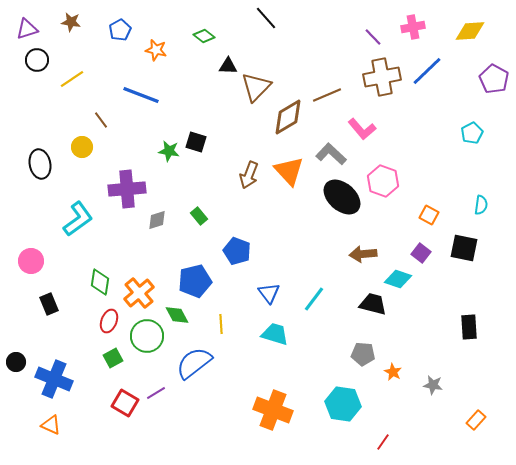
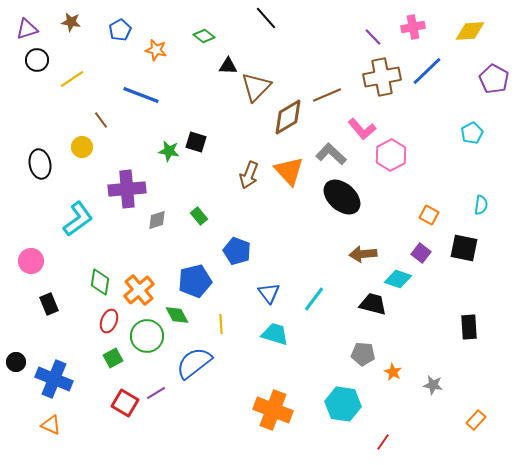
pink hexagon at (383, 181): moved 8 px right, 26 px up; rotated 12 degrees clockwise
orange cross at (139, 293): moved 3 px up
